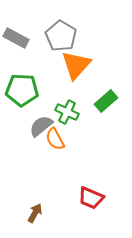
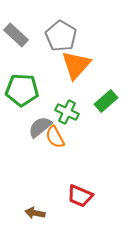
gray rectangle: moved 3 px up; rotated 15 degrees clockwise
gray semicircle: moved 1 px left, 1 px down
orange semicircle: moved 2 px up
red trapezoid: moved 11 px left, 2 px up
brown arrow: rotated 108 degrees counterclockwise
